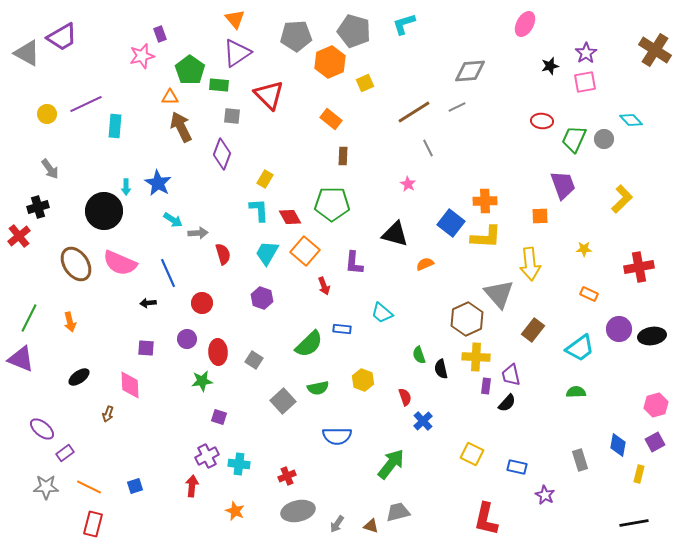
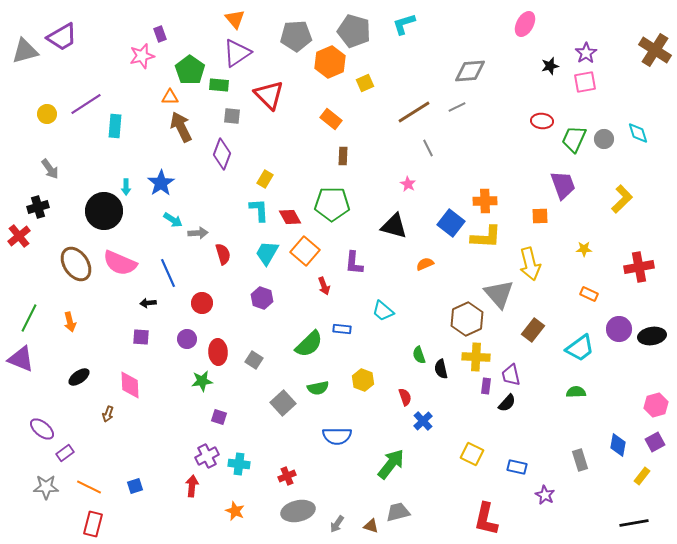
gray triangle at (27, 53): moved 2 px left, 2 px up; rotated 44 degrees counterclockwise
purple line at (86, 104): rotated 8 degrees counterclockwise
cyan diamond at (631, 120): moved 7 px right, 13 px down; rotated 25 degrees clockwise
blue star at (158, 183): moved 3 px right; rotated 8 degrees clockwise
black triangle at (395, 234): moved 1 px left, 8 px up
yellow arrow at (530, 264): rotated 8 degrees counterclockwise
cyan trapezoid at (382, 313): moved 1 px right, 2 px up
purple square at (146, 348): moved 5 px left, 11 px up
gray square at (283, 401): moved 2 px down
yellow rectangle at (639, 474): moved 3 px right, 2 px down; rotated 24 degrees clockwise
